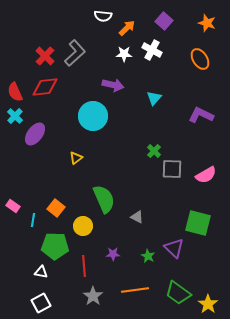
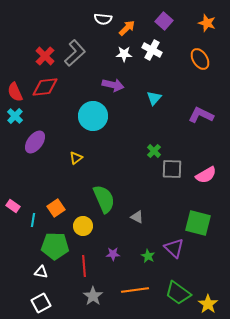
white semicircle: moved 3 px down
purple ellipse: moved 8 px down
orange square: rotated 18 degrees clockwise
